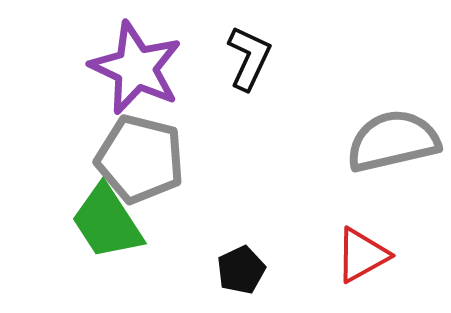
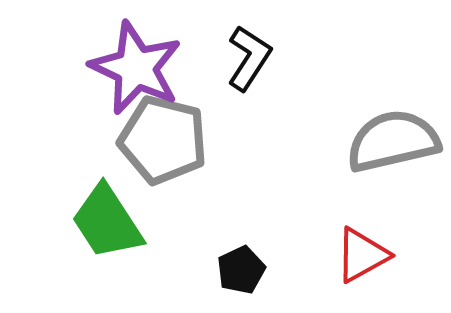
black L-shape: rotated 8 degrees clockwise
gray pentagon: moved 23 px right, 19 px up
